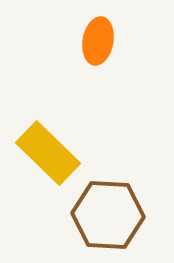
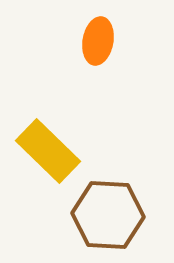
yellow rectangle: moved 2 px up
